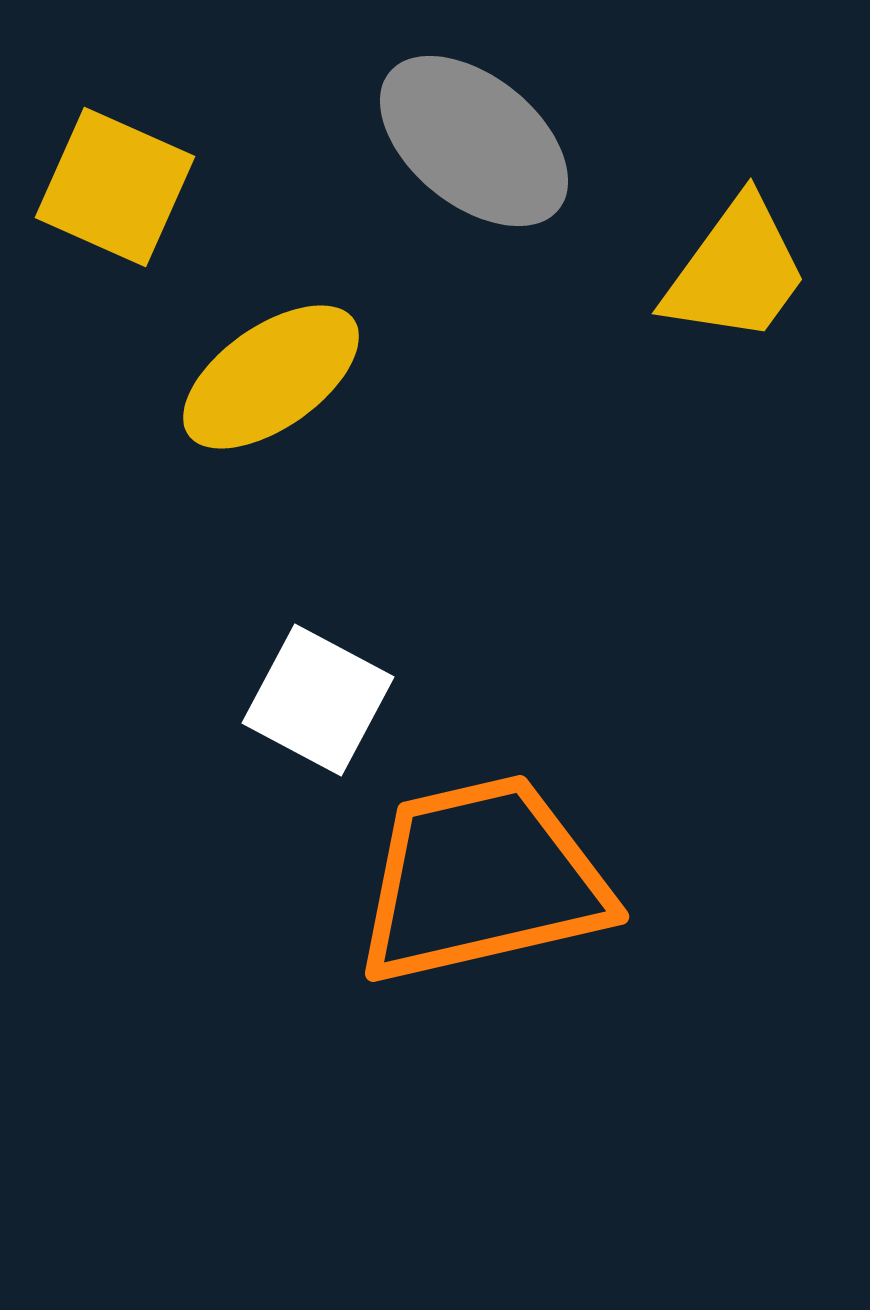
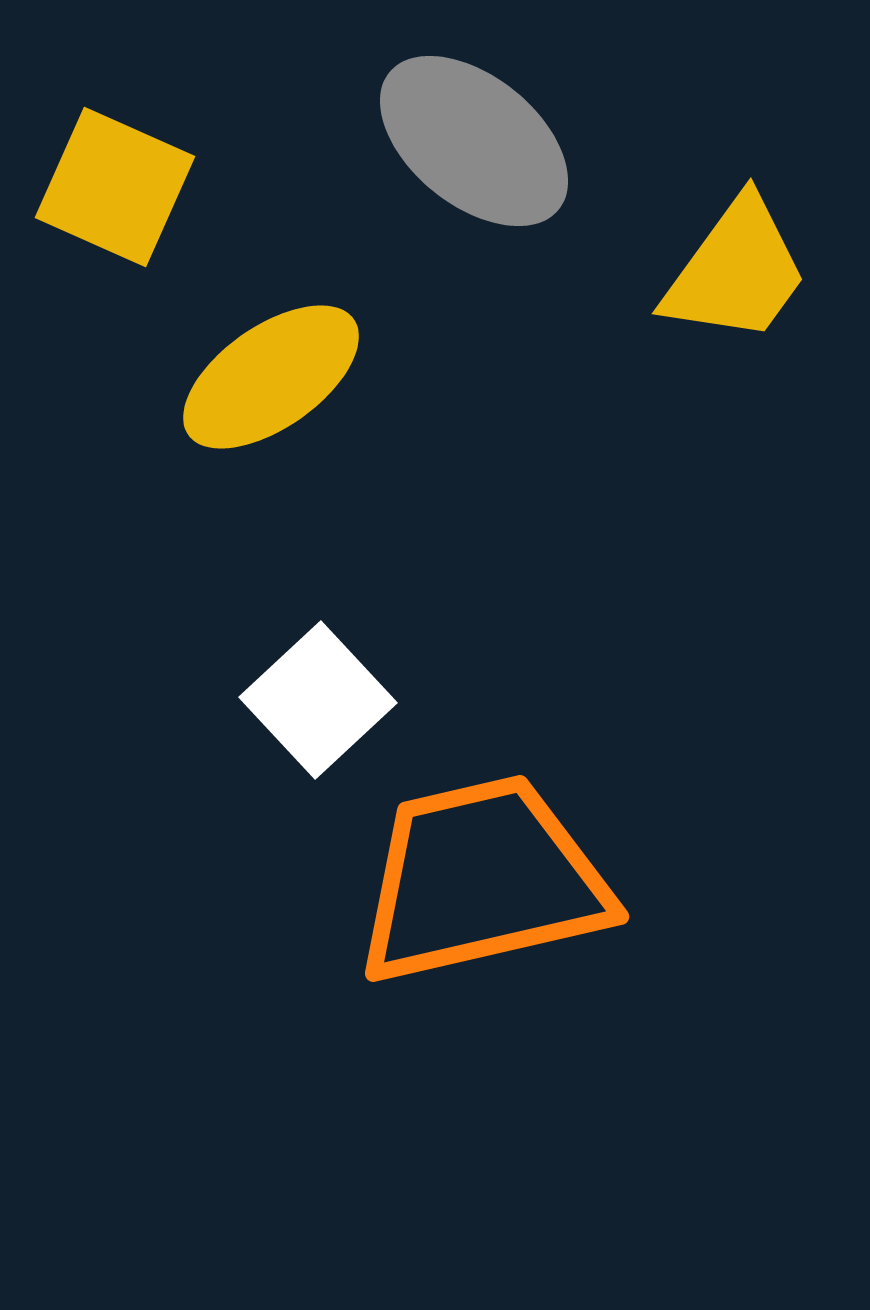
white square: rotated 19 degrees clockwise
